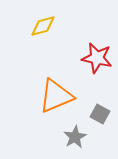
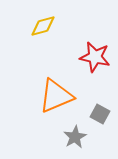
red star: moved 2 px left, 1 px up
